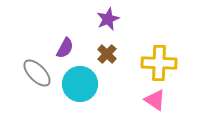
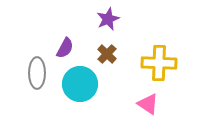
gray ellipse: rotated 44 degrees clockwise
pink triangle: moved 7 px left, 4 px down
